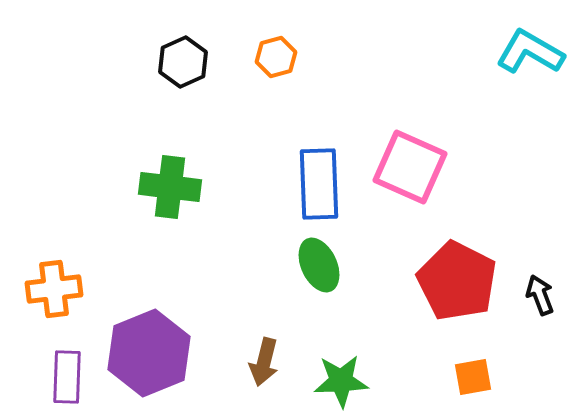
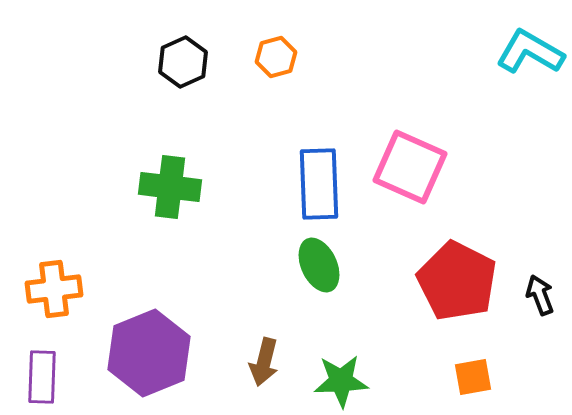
purple rectangle: moved 25 px left
